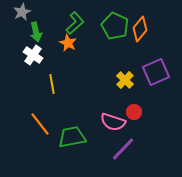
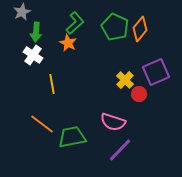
green pentagon: moved 1 px down
green arrow: rotated 18 degrees clockwise
red circle: moved 5 px right, 18 px up
orange line: moved 2 px right; rotated 15 degrees counterclockwise
purple line: moved 3 px left, 1 px down
